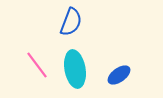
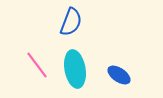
blue ellipse: rotated 70 degrees clockwise
